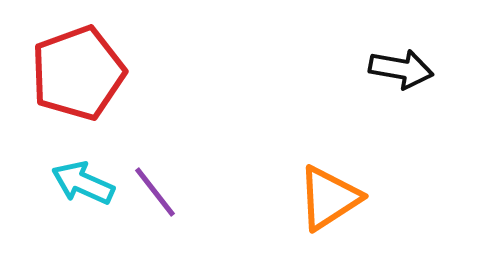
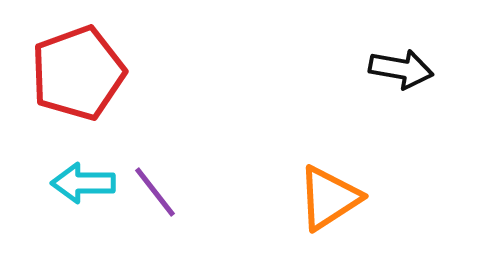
cyan arrow: rotated 24 degrees counterclockwise
